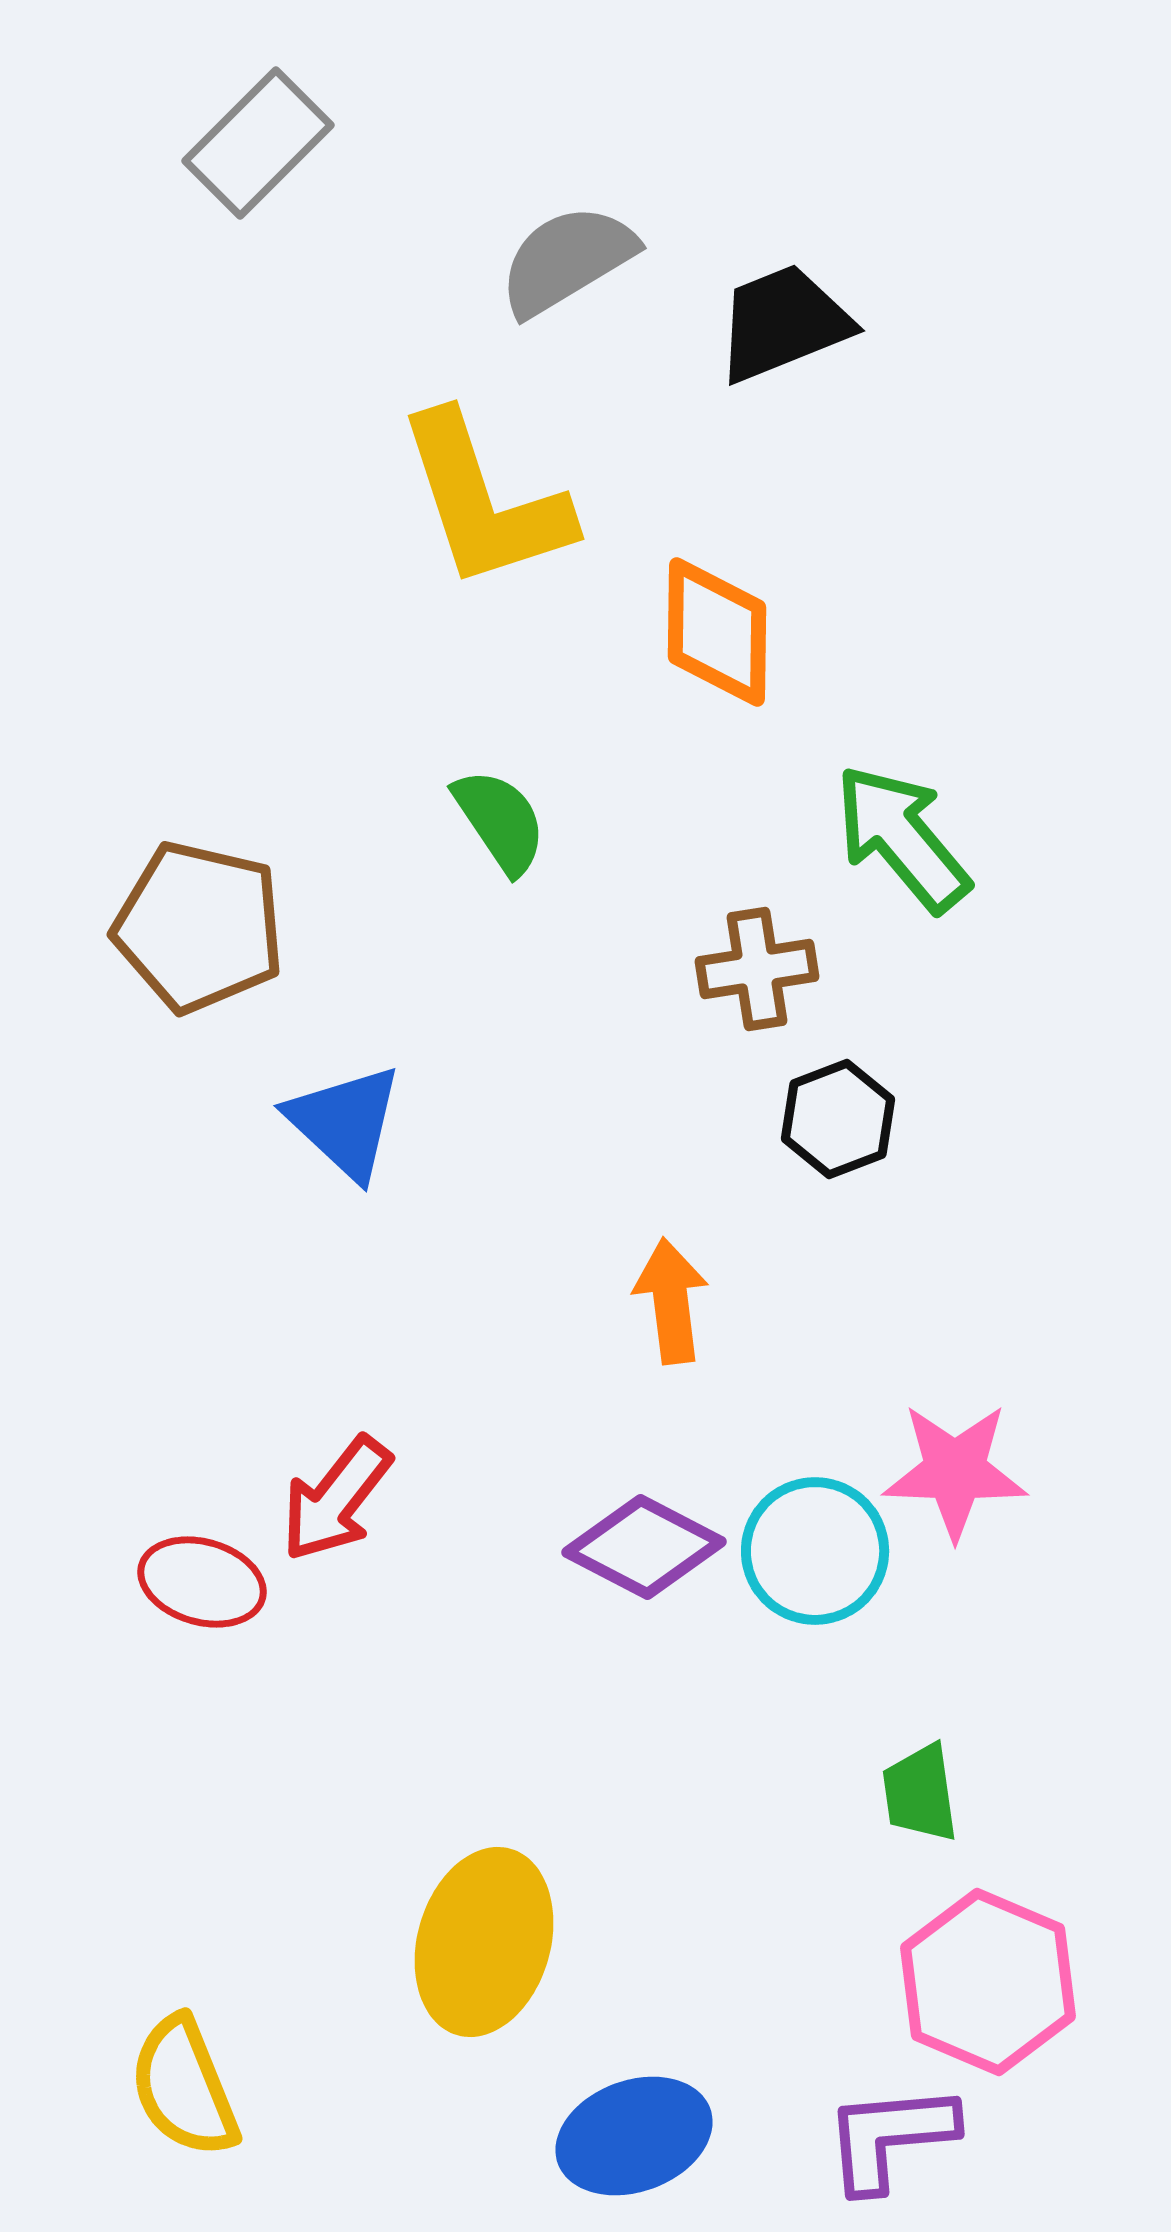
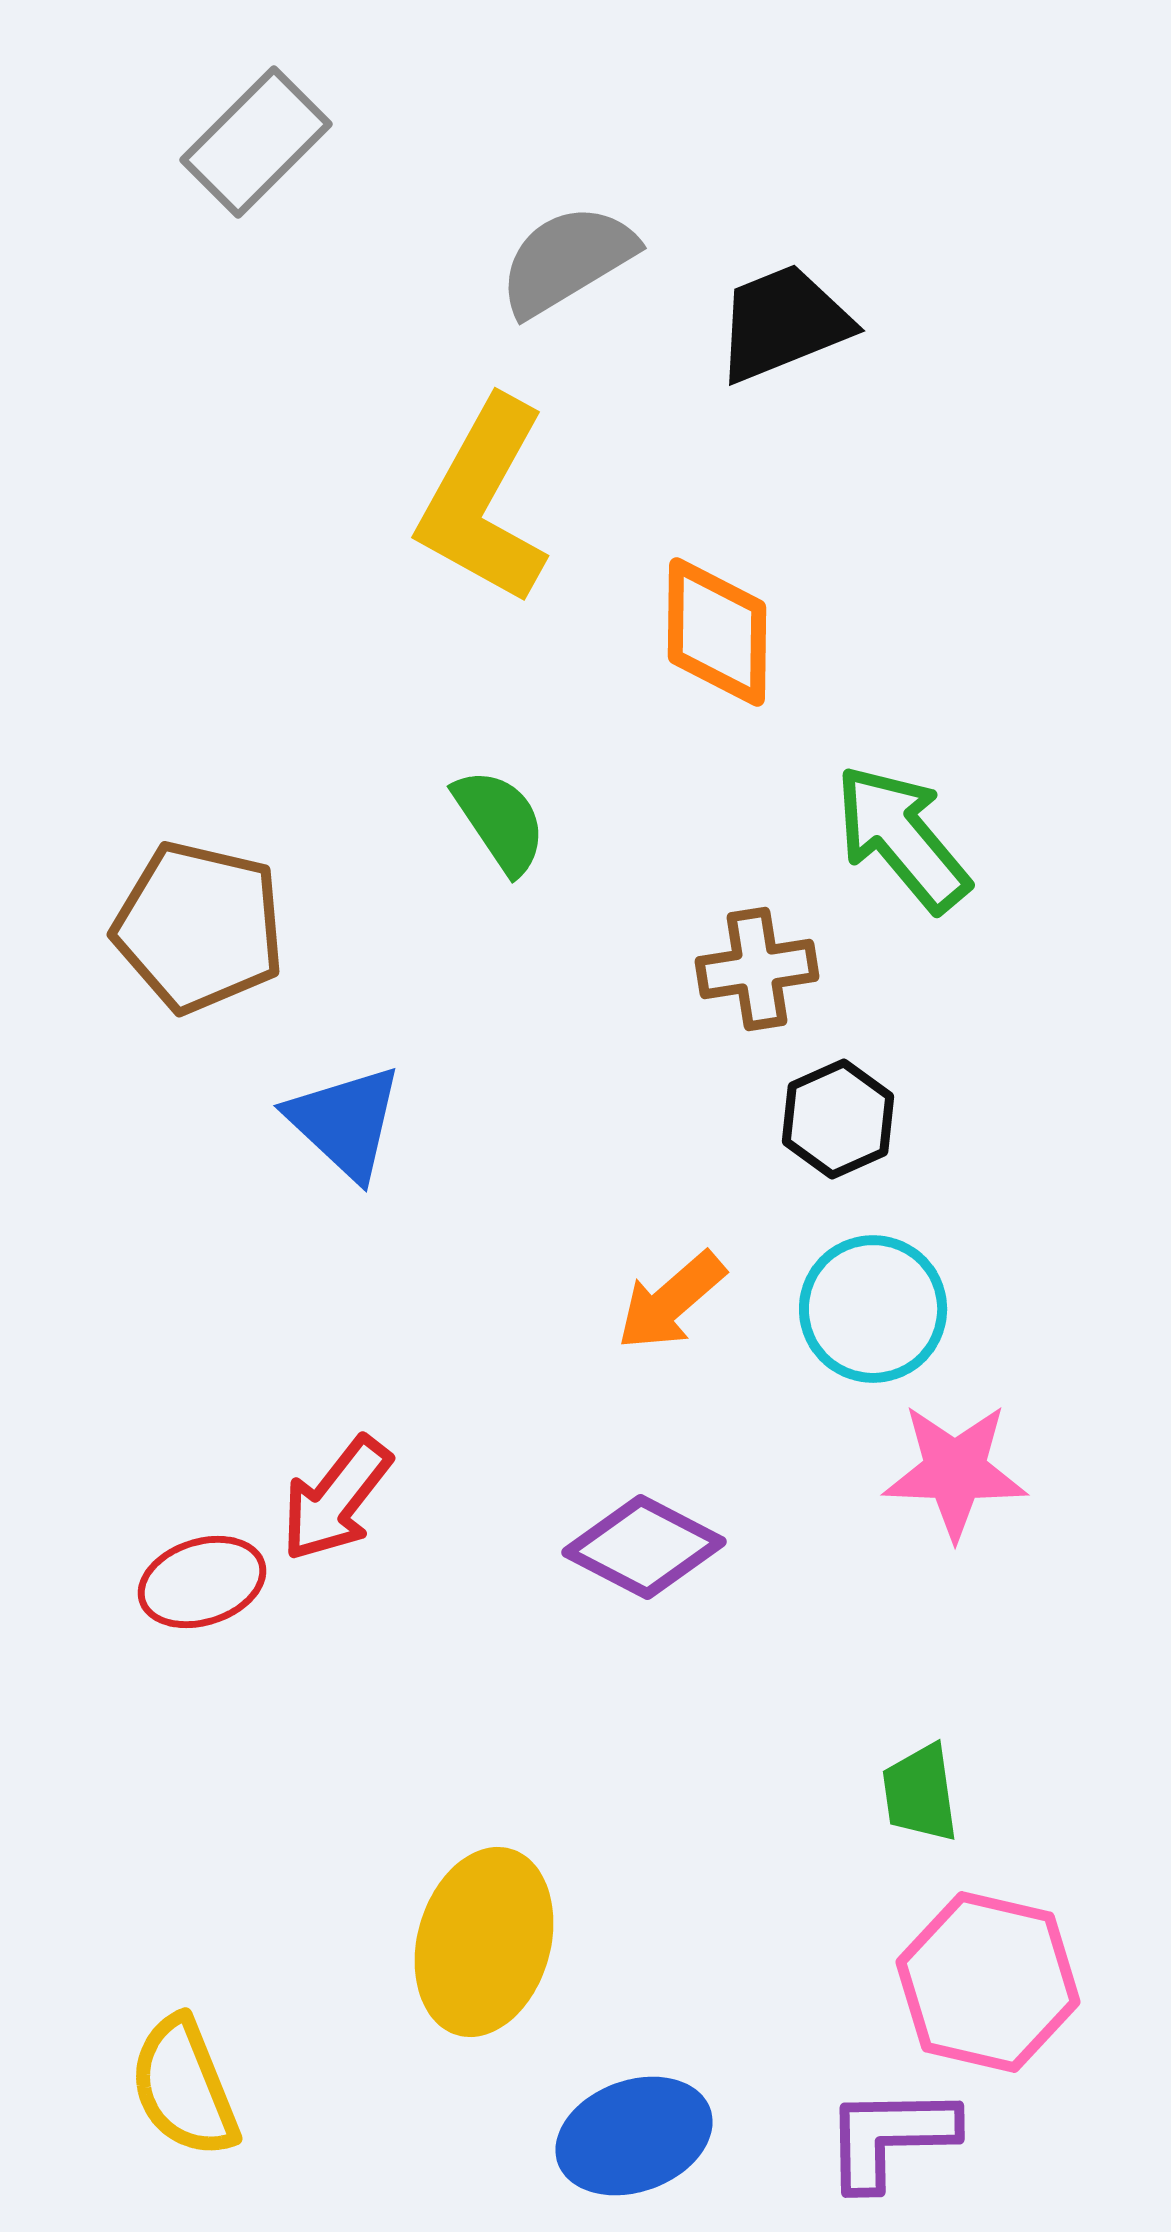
gray rectangle: moved 2 px left, 1 px up
yellow L-shape: rotated 47 degrees clockwise
black hexagon: rotated 3 degrees counterclockwise
orange arrow: rotated 124 degrees counterclockwise
cyan circle: moved 58 px right, 242 px up
red ellipse: rotated 34 degrees counterclockwise
pink hexagon: rotated 10 degrees counterclockwise
purple L-shape: rotated 4 degrees clockwise
